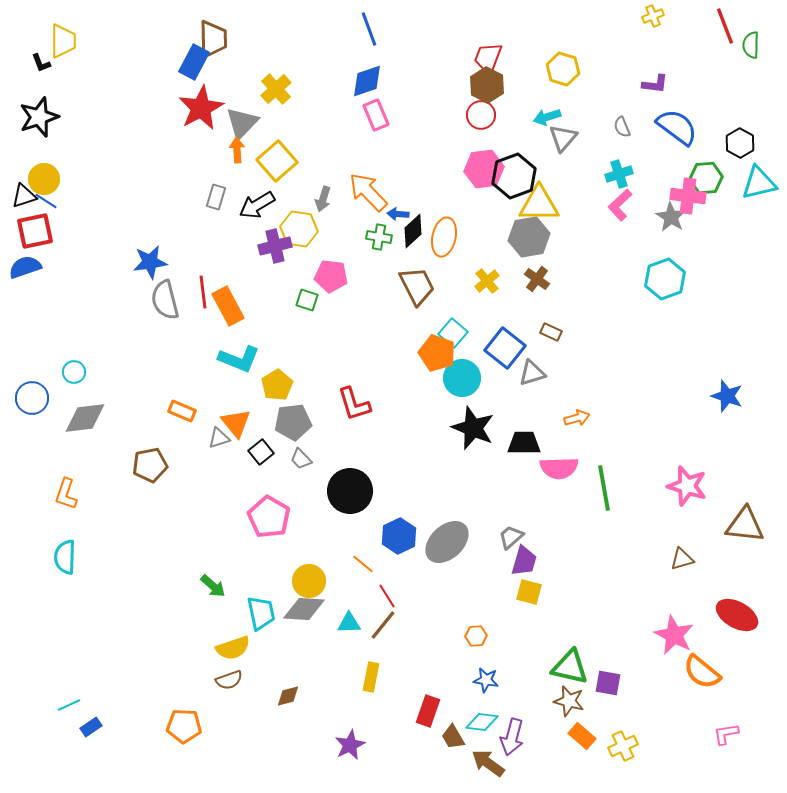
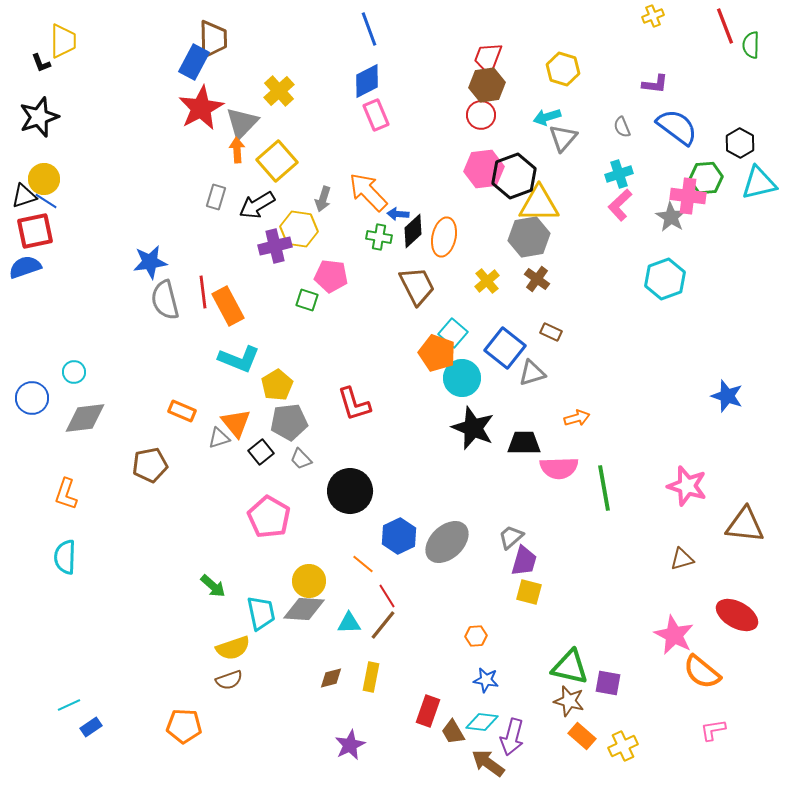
blue diamond at (367, 81): rotated 9 degrees counterclockwise
brown hexagon at (487, 85): rotated 24 degrees clockwise
yellow cross at (276, 89): moved 3 px right, 2 px down
gray pentagon at (293, 422): moved 4 px left
brown diamond at (288, 696): moved 43 px right, 18 px up
pink L-shape at (726, 734): moved 13 px left, 4 px up
brown trapezoid at (453, 737): moved 5 px up
